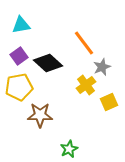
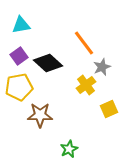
yellow square: moved 7 px down
